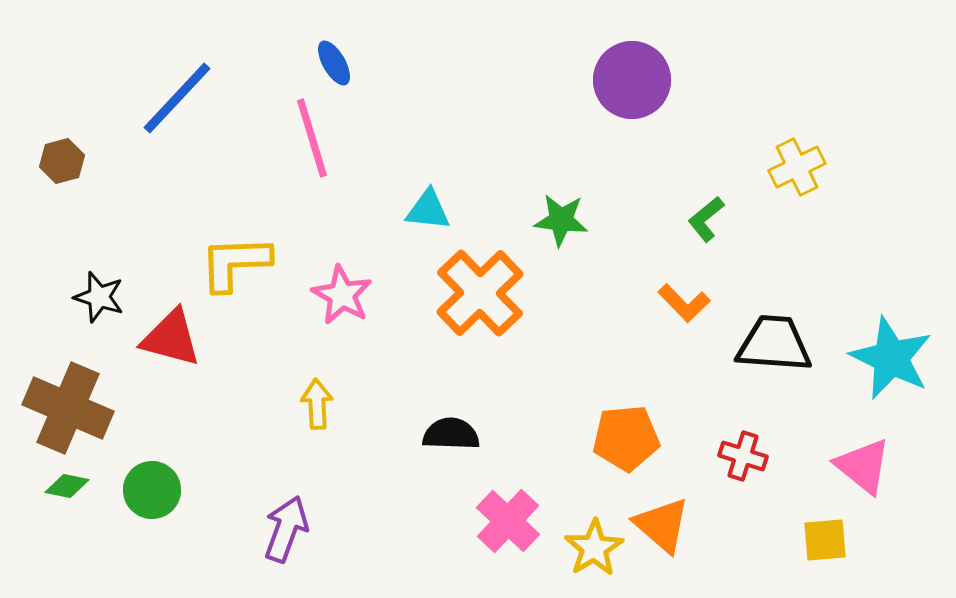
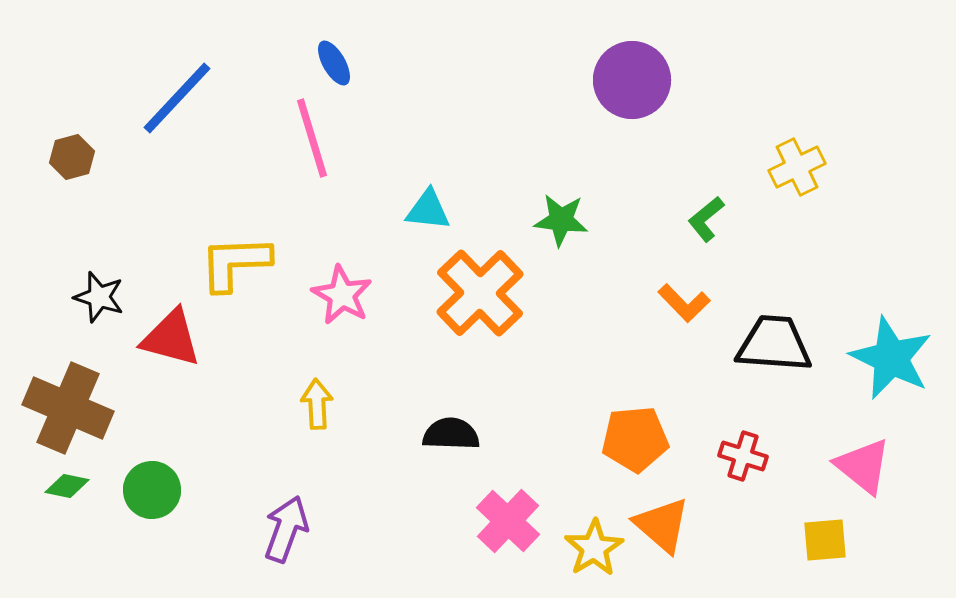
brown hexagon: moved 10 px right, 4 px up
orange pentagon: moved 9 px right, 1 px down
